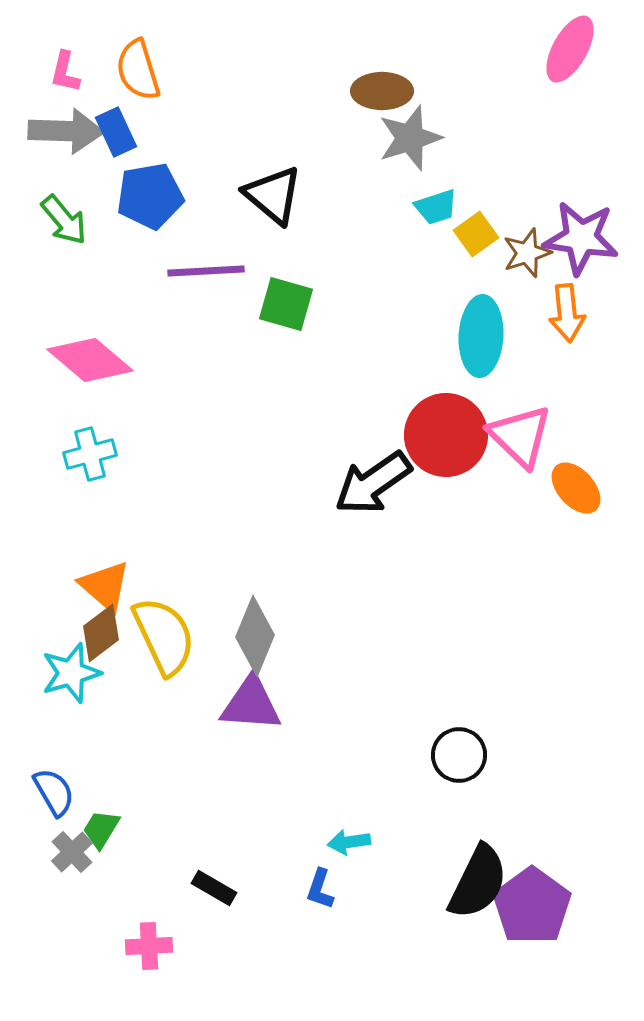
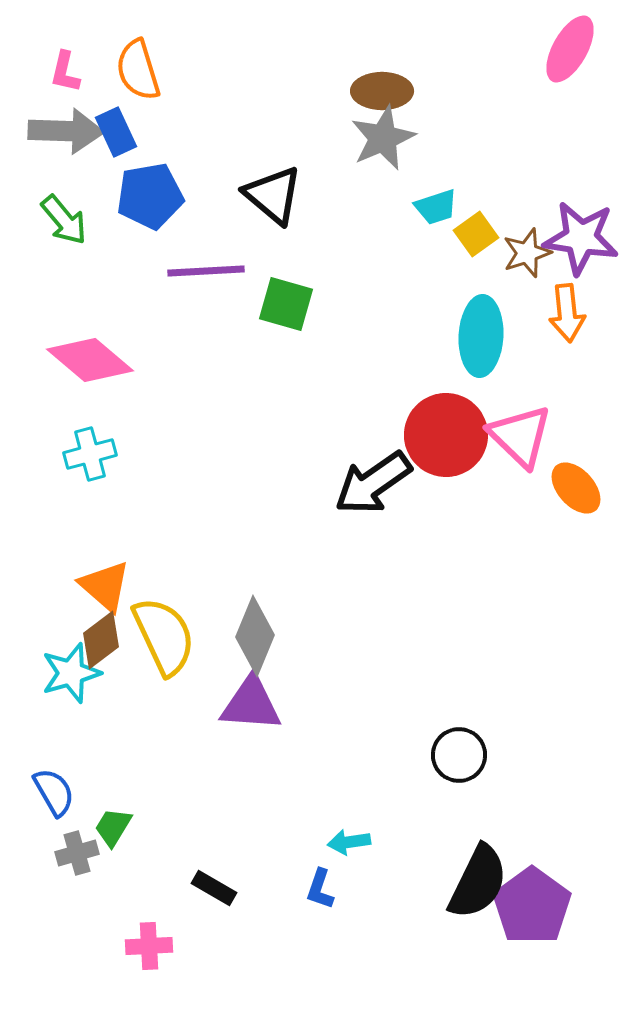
gray star: moved 27 px left; rotated 6 degrees counterclockwise
brown diamond: moved 7 px down
green trapezoid: moved 12 px right, 2 px up
gray cross: moved 5 px right, 1 px down; rotated 27 degrees clockwise
